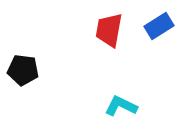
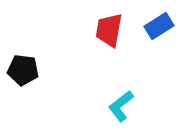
cyan L-shape: rotated 64 degrees counterclockwise
